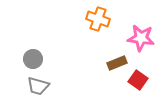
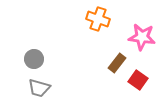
pink star: moved 1 px right, 1 px up
gray circle: moved 1 px right
brown rectangle: rotated 30 degrees counterclockwise
gray trapezoid: moved 1 px right, 2 px down
